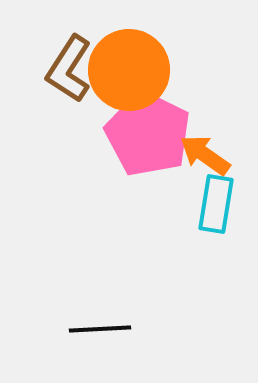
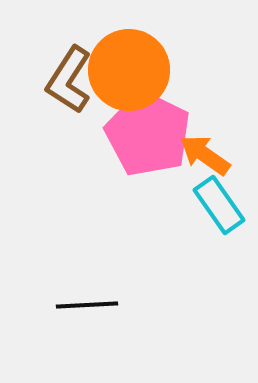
brown L-shape: moved 11 px down
cyan rectangle: moved 3 px right, 1 px down; rotated 44 degrees counterclockwise
black line: moved 13 px left, 24 px up
